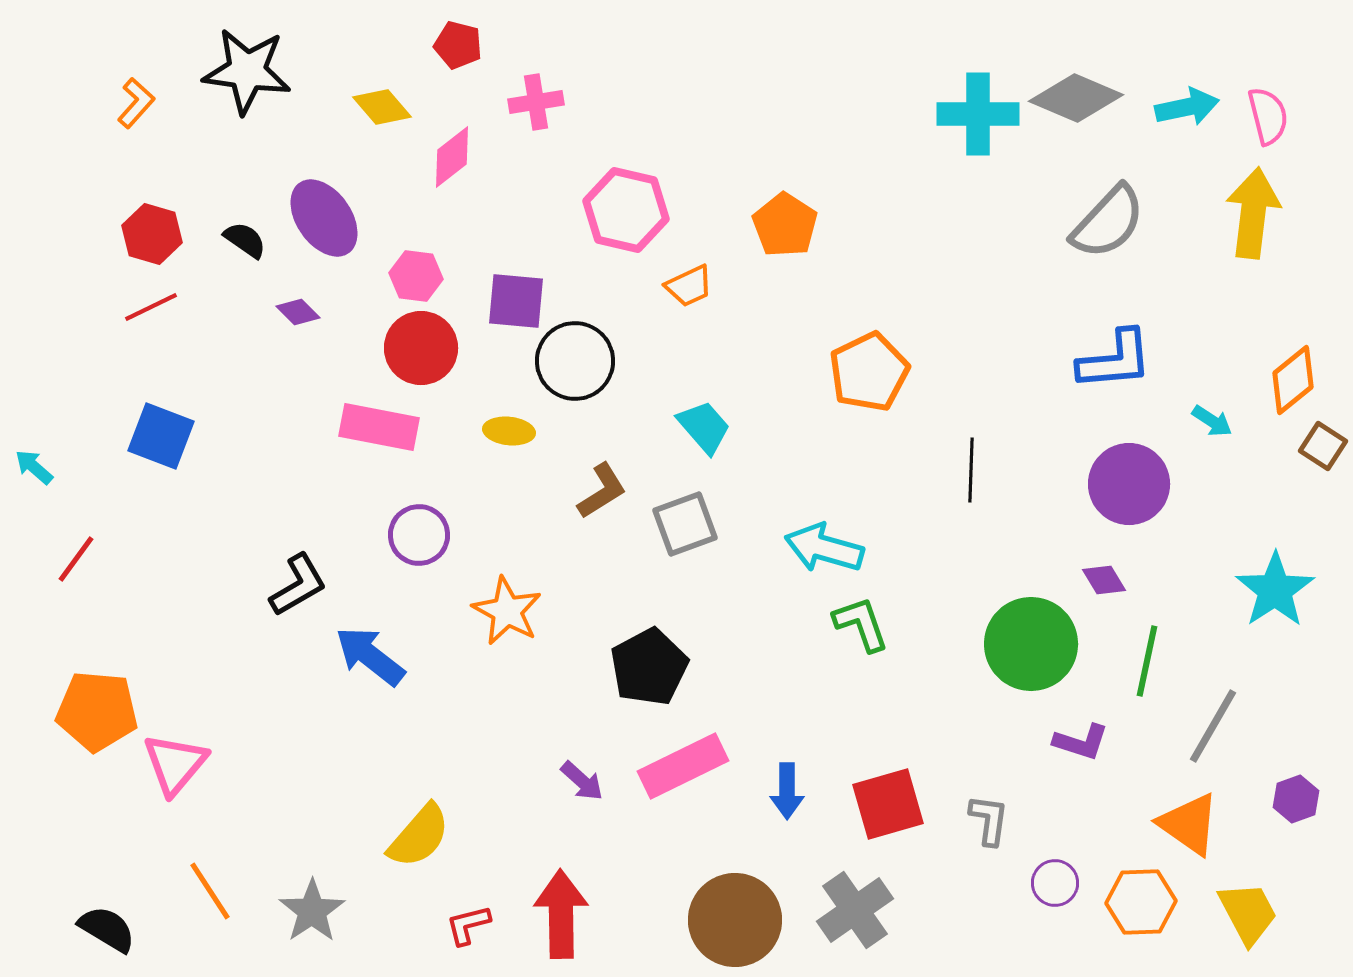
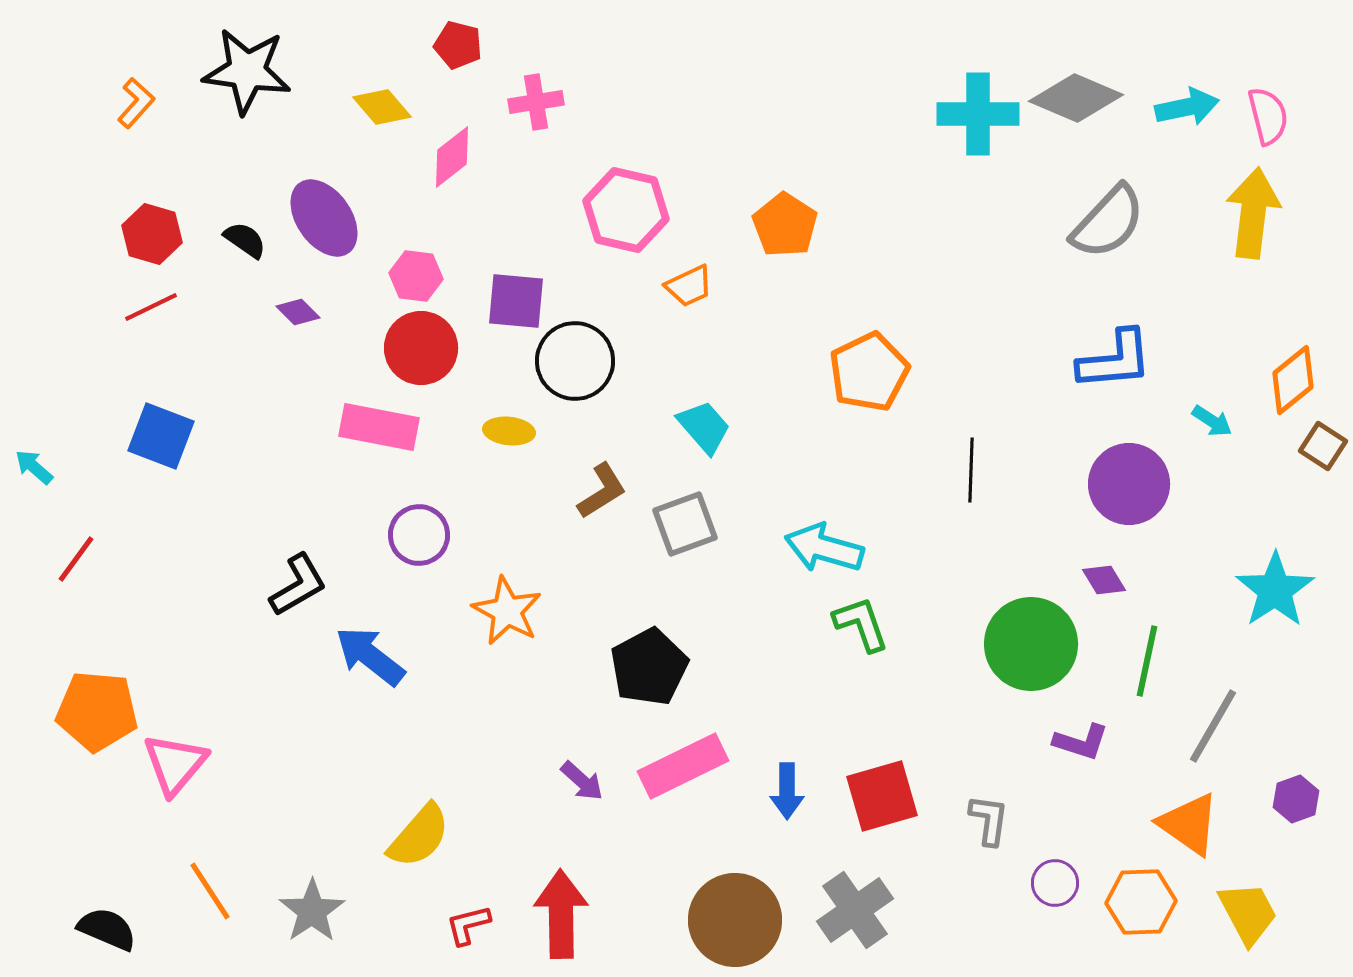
red square at (888, 804): moved 6 px left, 8 px up
black semicircle at (107, 929): rotated 8 degrees counterclockwise
